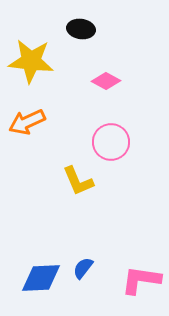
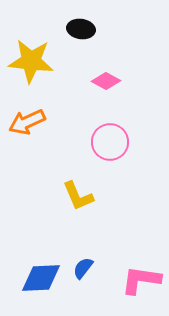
pink circle: moved 1 px left
yellow L-shape: moved 15 px down
